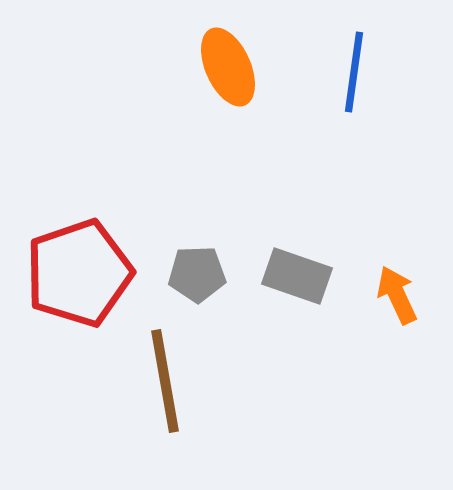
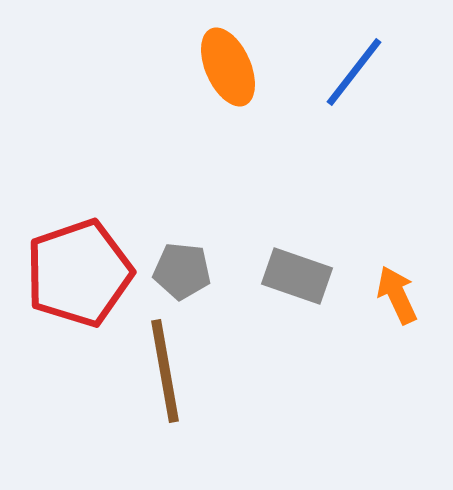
blue line: rotated 30 degrees clockwise
gray pentagon: moved 15 px left, 3 px up; rotated 8 degrees clockwise
brown line: moved 10 px up
